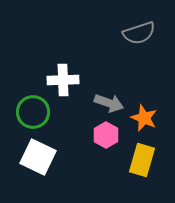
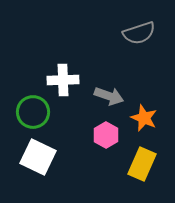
gray arrow: moved 7 px up
yellow rectangle: moved 4 px down; rotated 8 degrees clockwise
